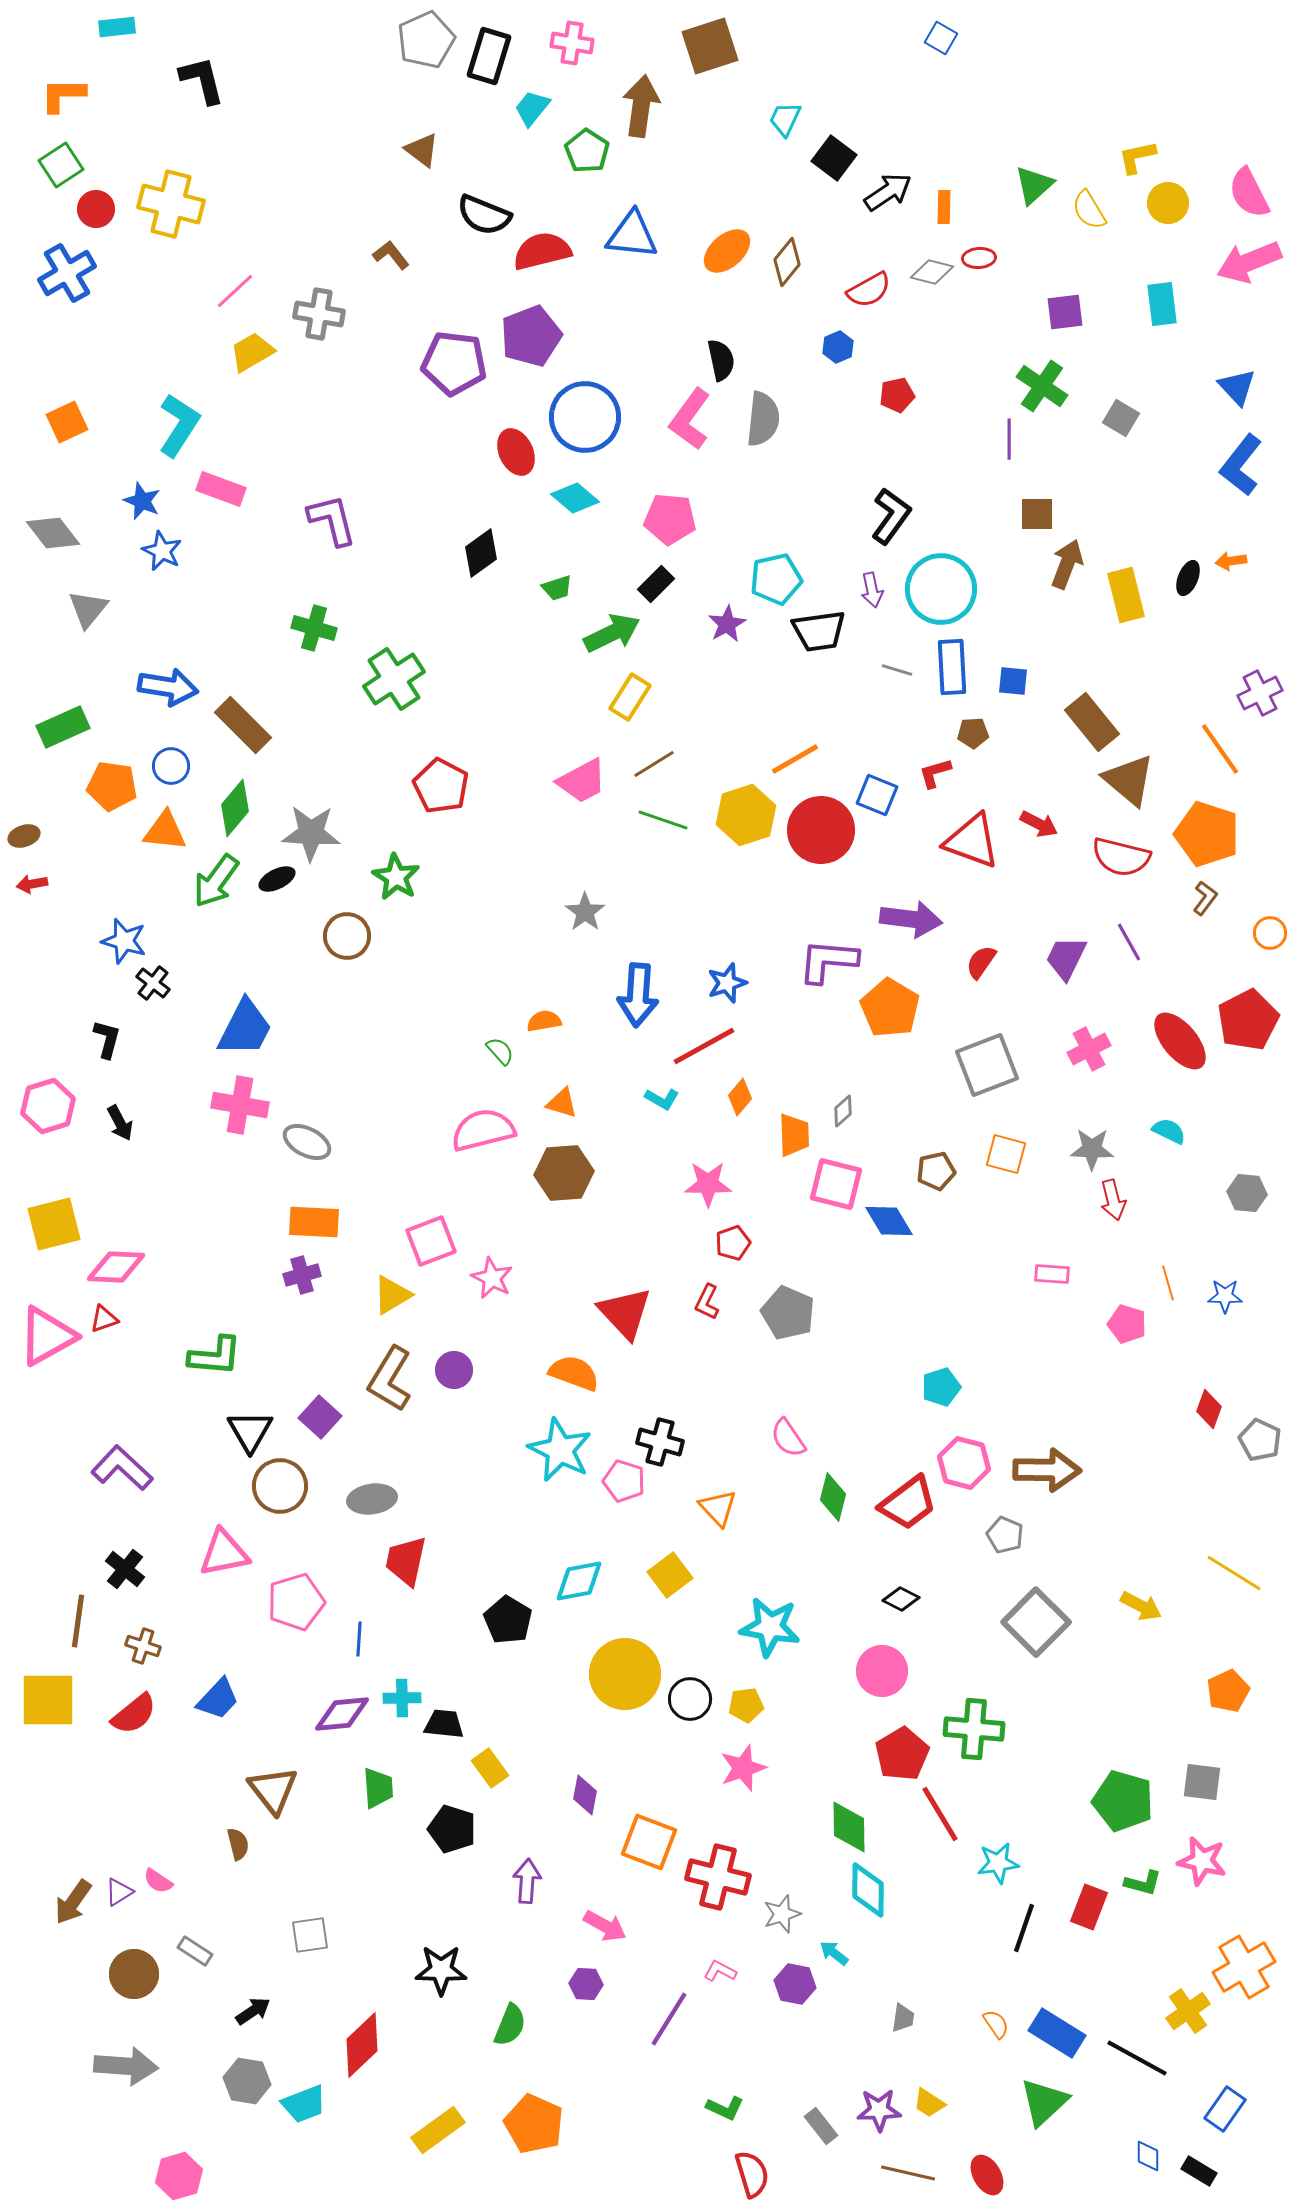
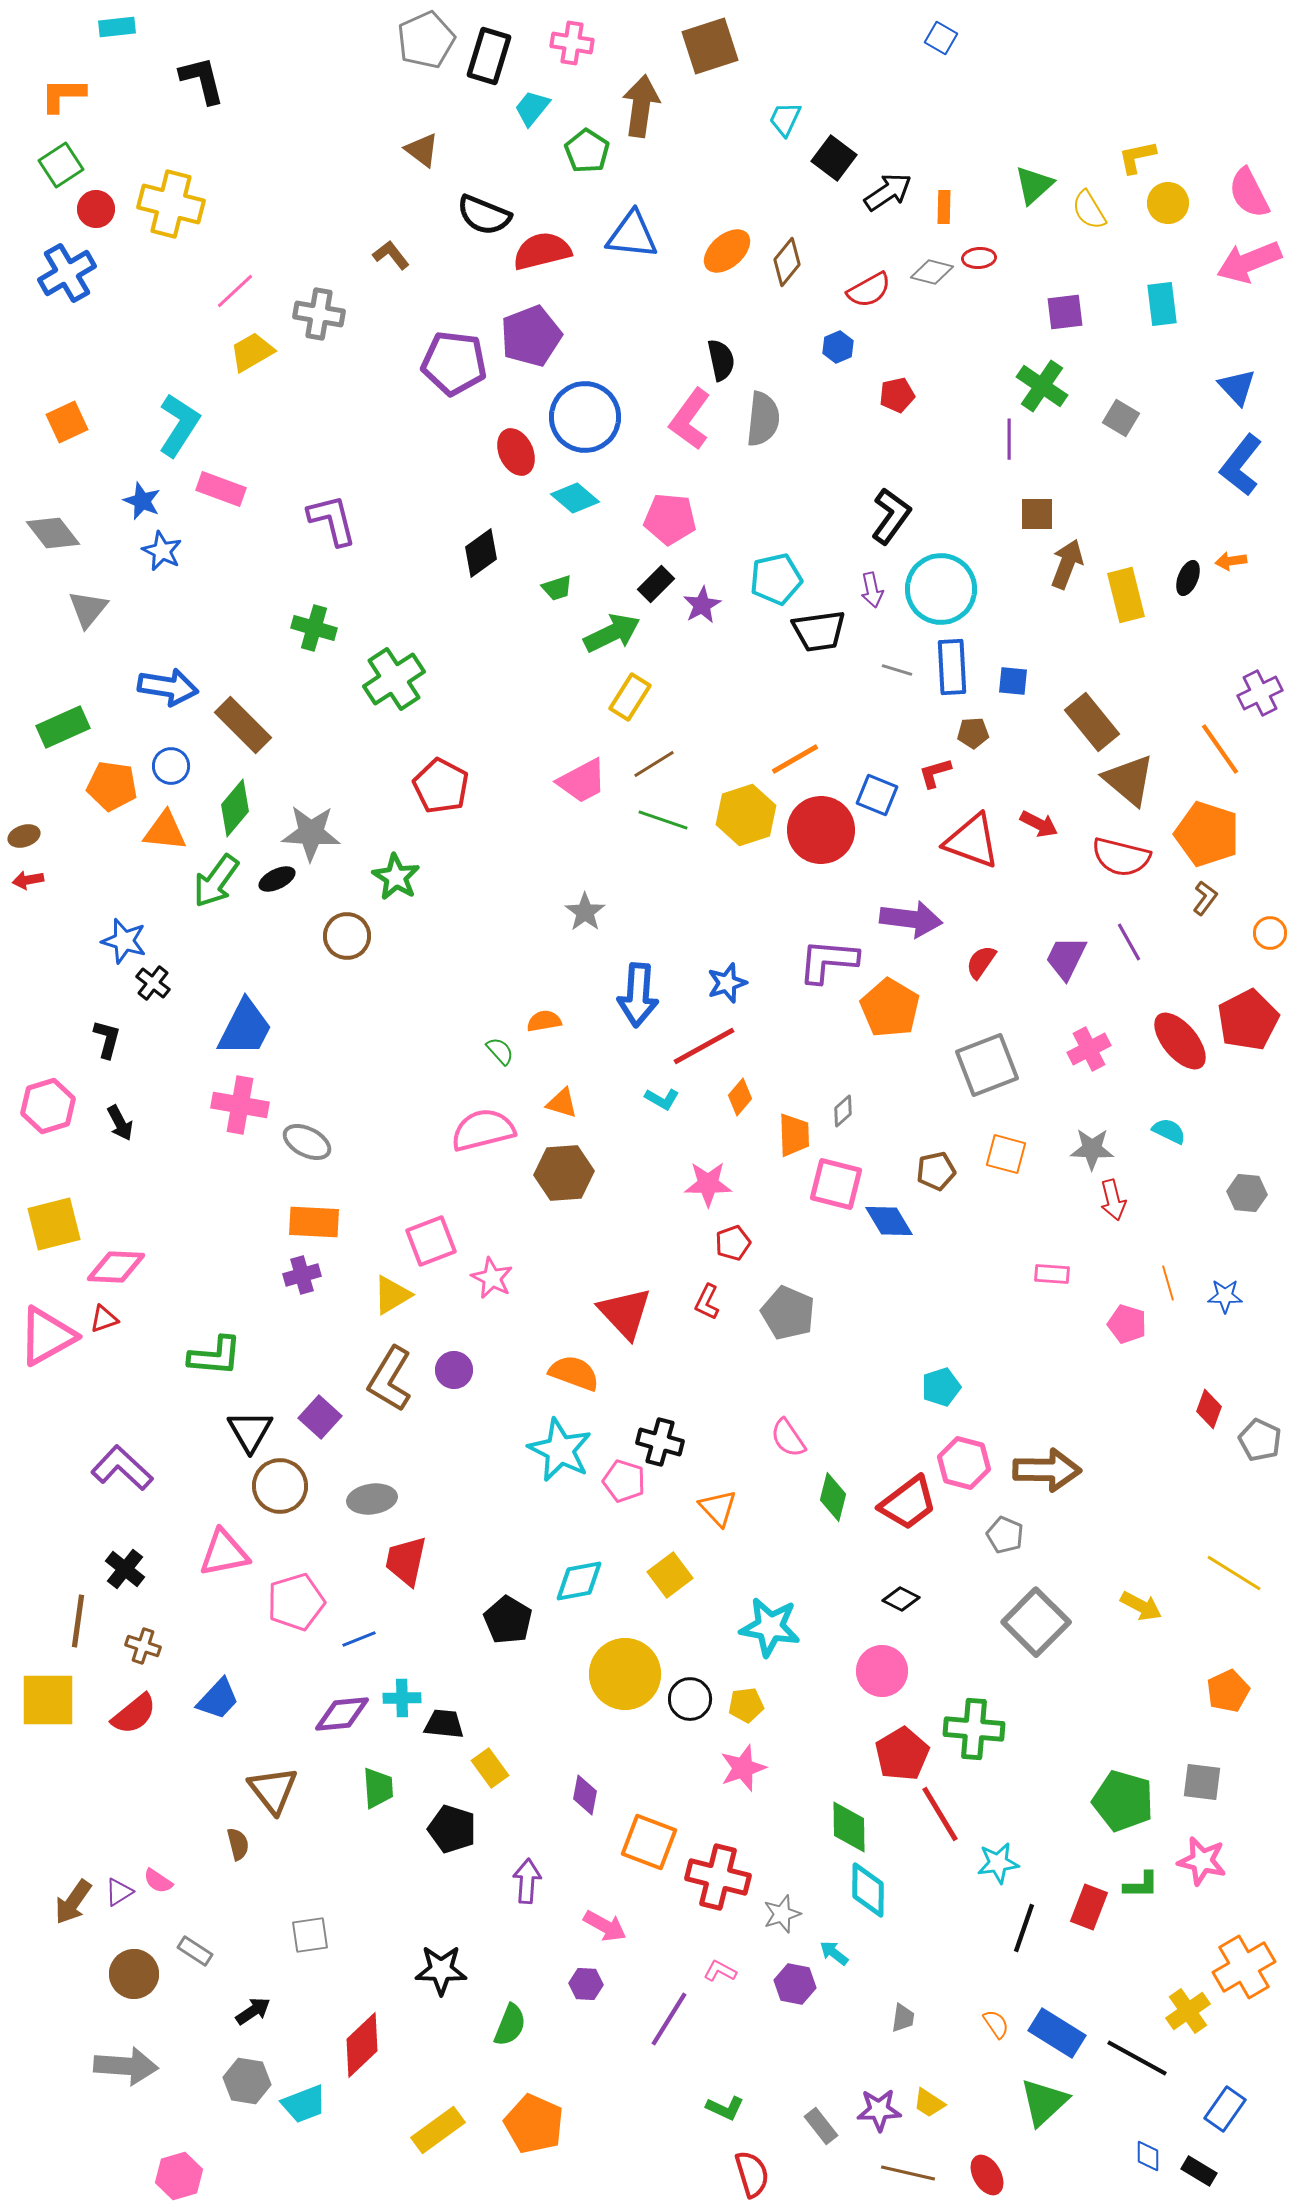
purple star at (727, 624): moved 25 px left, 19 px up
red arrow at (32, 884): moved 4 px left, 4 px up
blue line at (359, 1639): rotated 64 degrees clockwise
green L-shape at (1143, 1883): moved 2 px left, 2 px down; rotated 15 degrees counterclockwise
